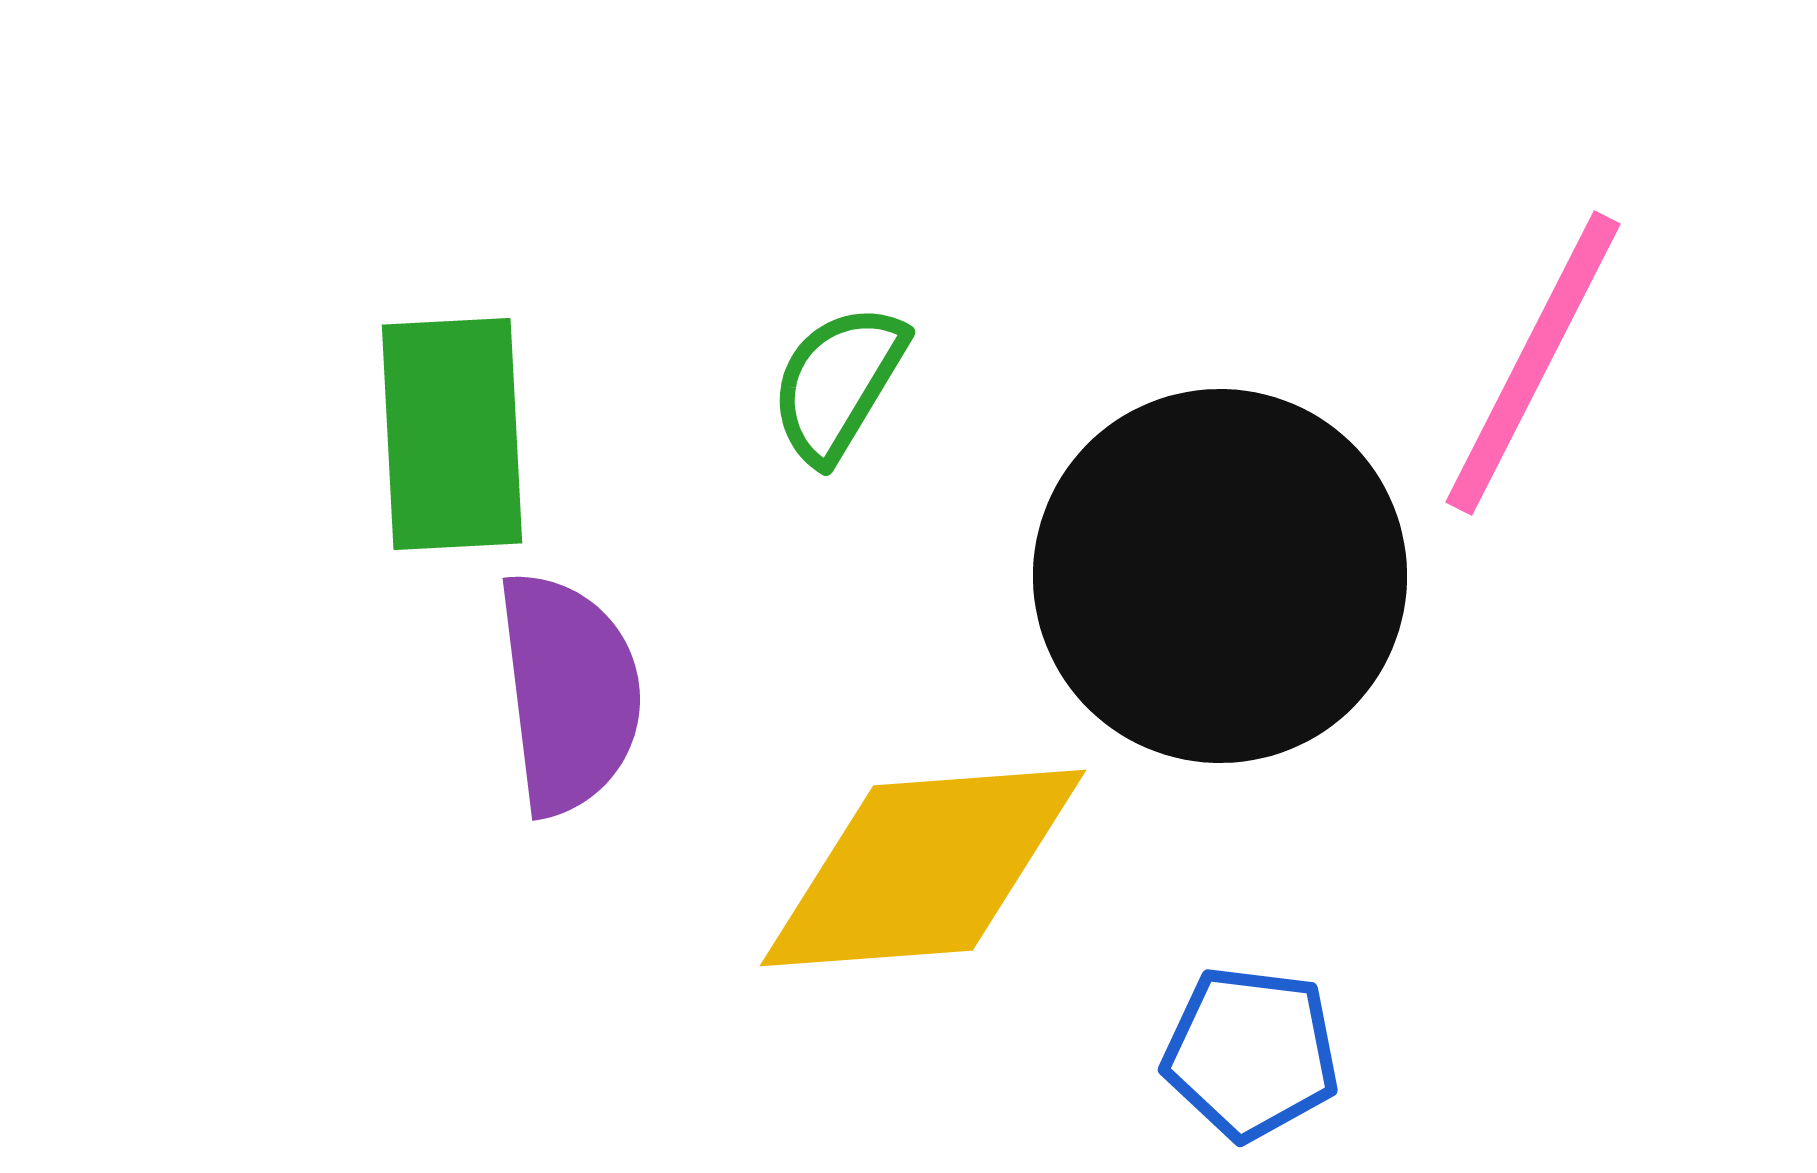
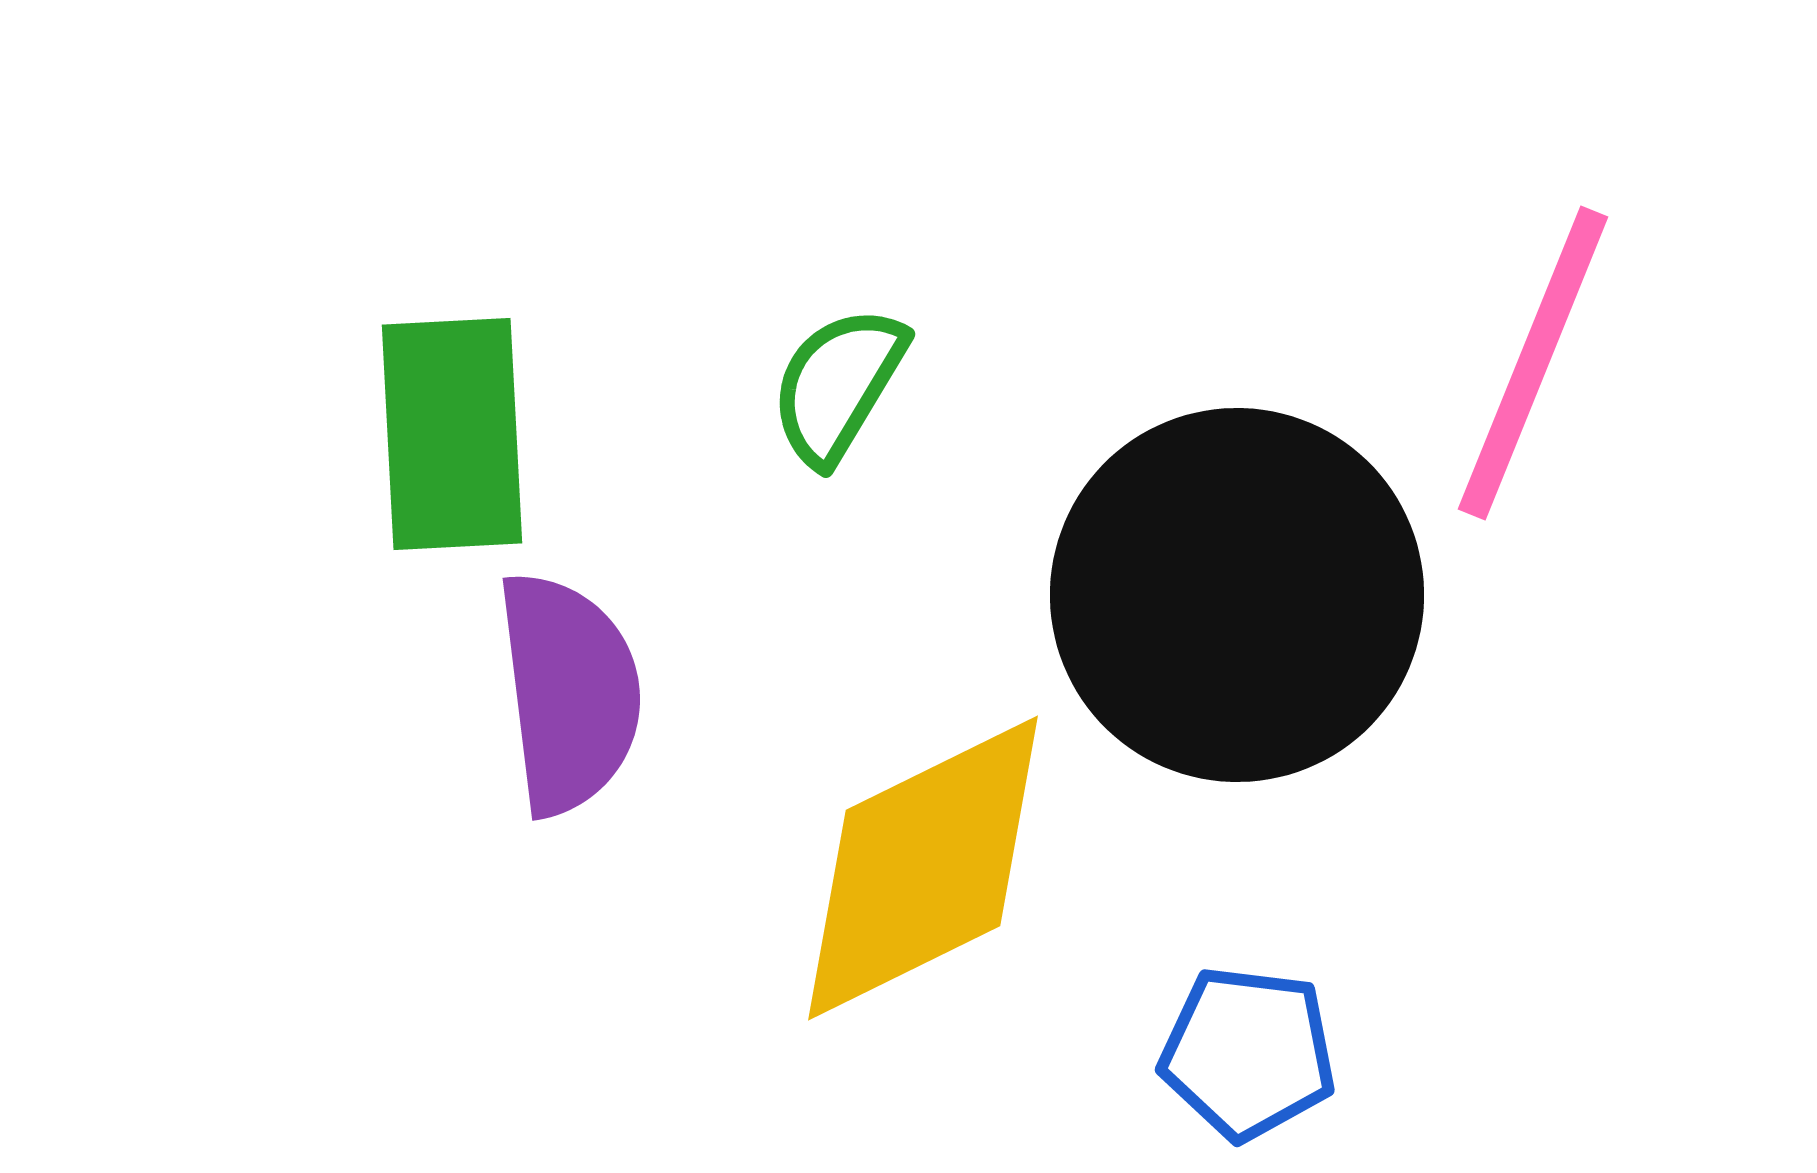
pink line: rotated 5 degrees counterclockwise
green semicircle: moved 2 px down
black circle: moved 17 px right, 19 px down
yellow diamond: rotated 22 degrees counterclockwise
blue pentagon: moved 3 px left
